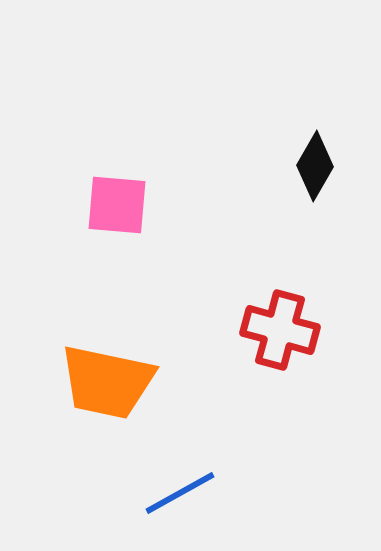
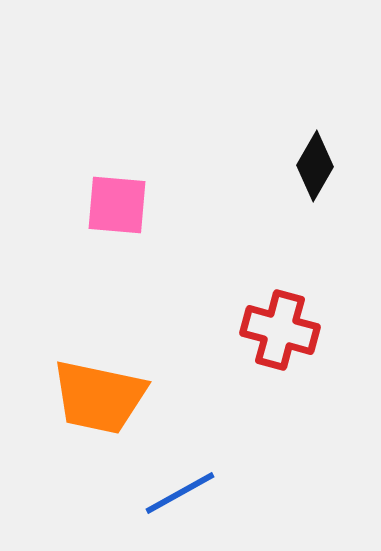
orange trapezoid: moved 8 px left, 15 px down
